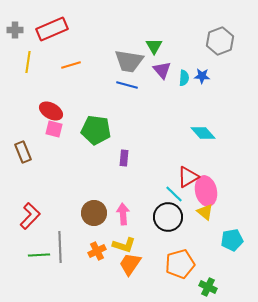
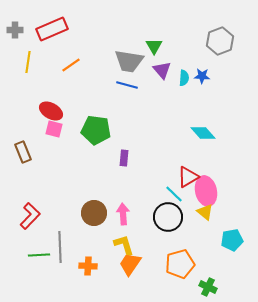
orange line: rotated 18 degrees counterclockwise
yellow L-shape: rotated 125 degrees counterclockwise
orange cross: moved 9 px left, 15 px down; rotated 30 degrees clockwise
